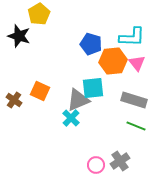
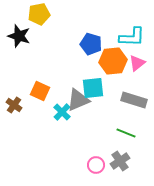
yellow pentagon: rotated 20 degrees clockwise
pink triangle: rotated 30 degrees clockwise
brown cross: moved 5 px down
cyan cross: moved 9 px left, 6 px up
green line: moved 10 px left, 7 px down
